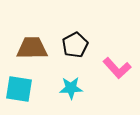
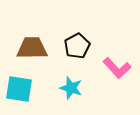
black pentagon: moved 2 px right, 1 px down
cyan star: rotated 20 degrees clockwise
